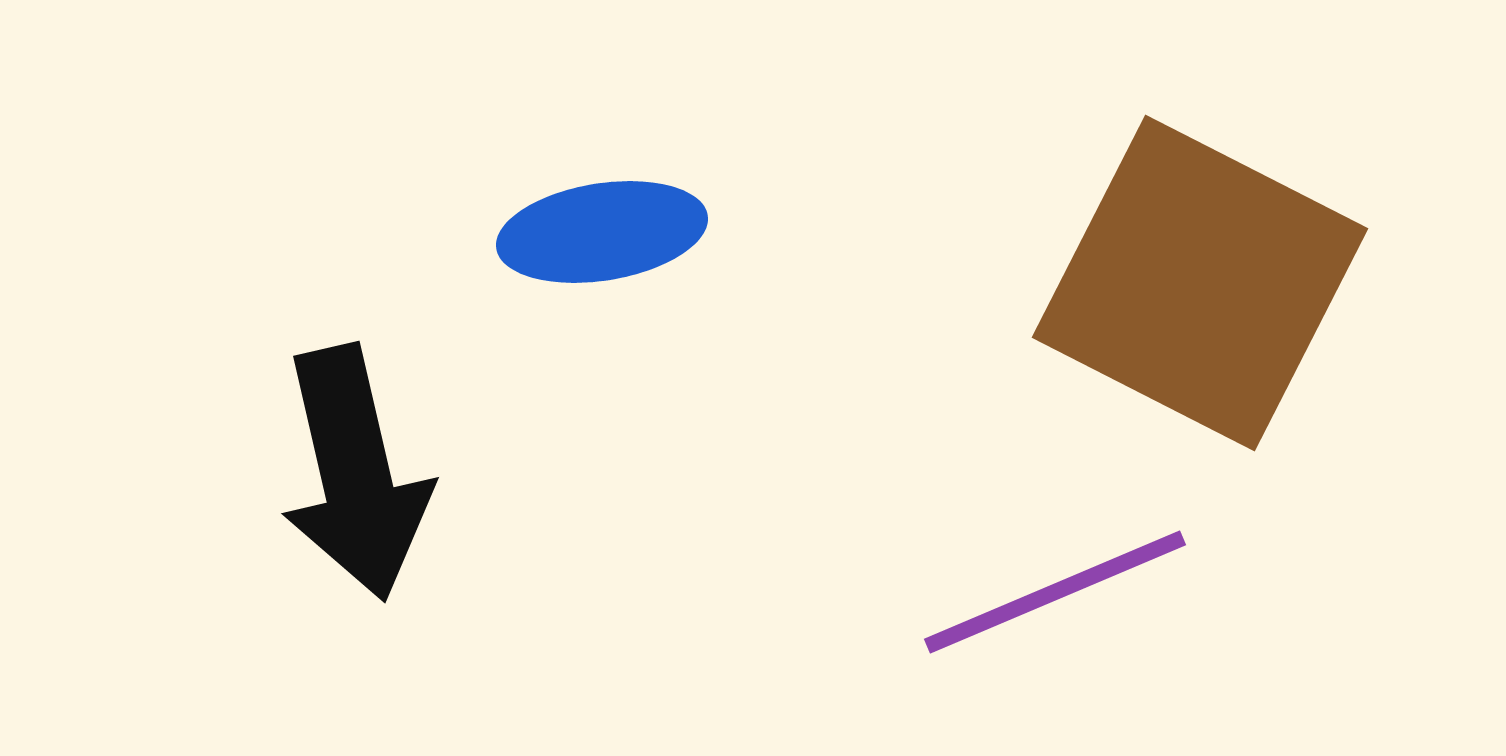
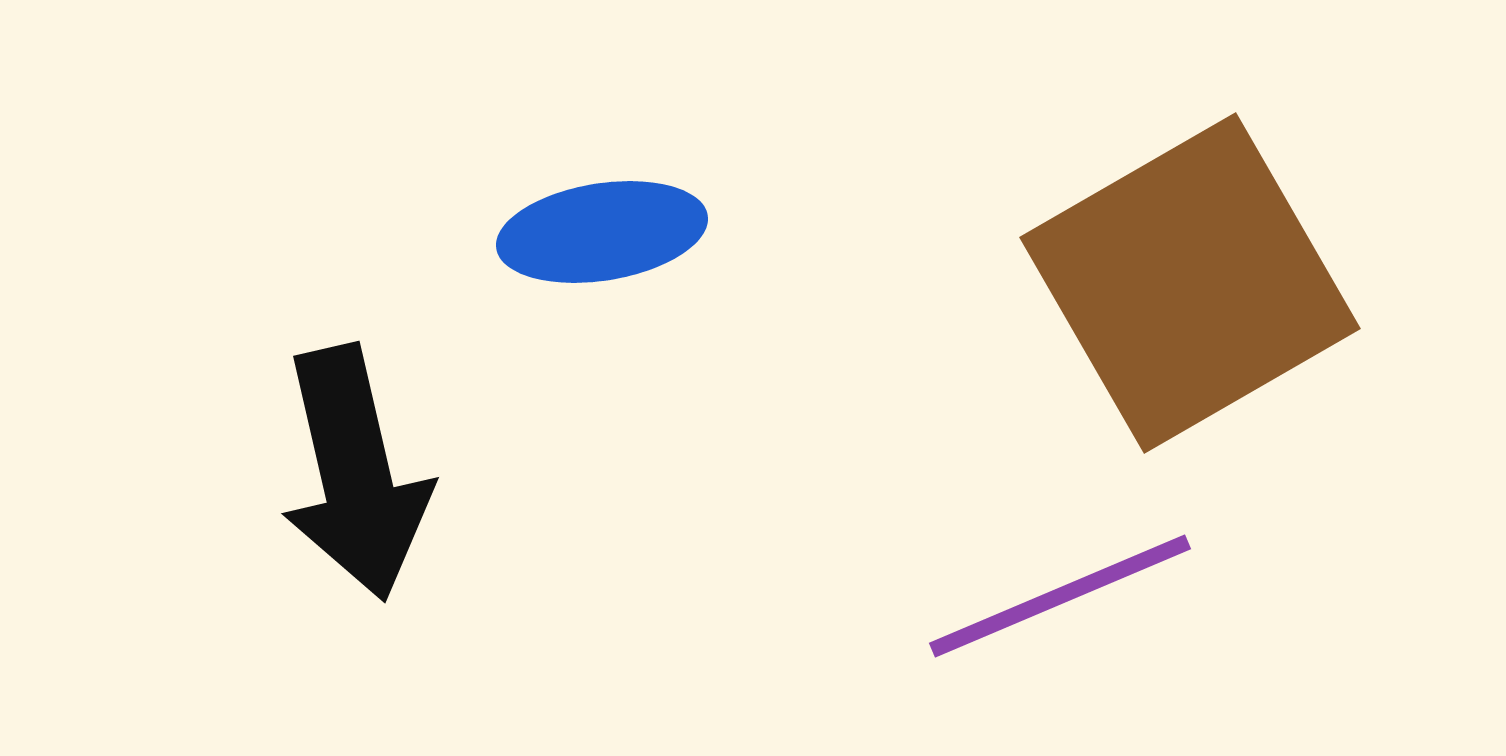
brown square: moved 10 px left; rotated 33 degrees clockwise
purple line: moved 5 px right, 4 px down
